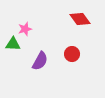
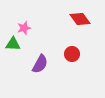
pink star: moved 1 px left, 1 px up
purple semicircle: moved 3 px down
